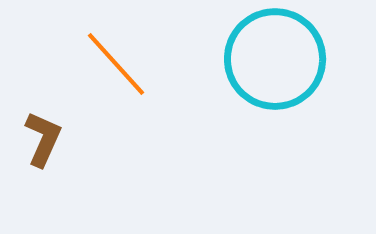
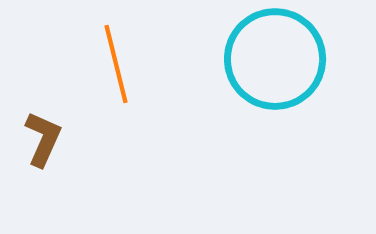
orange line: rotated 28 degrees clockwise
